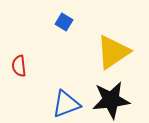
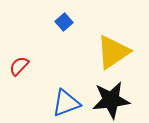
blue square: rotated 18 degrees clockwise
red semicircle: rotated 50 degrees clockwise
blue triangle: moved 1 px up
